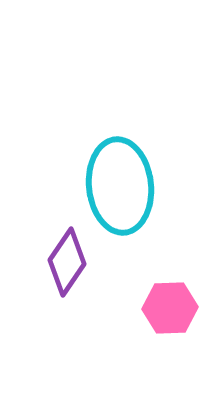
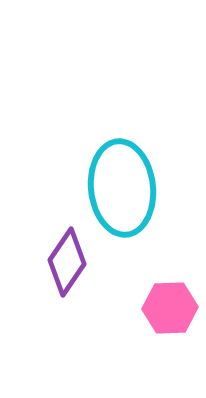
cyan ellipse: moved 2 px right, 2 px down
